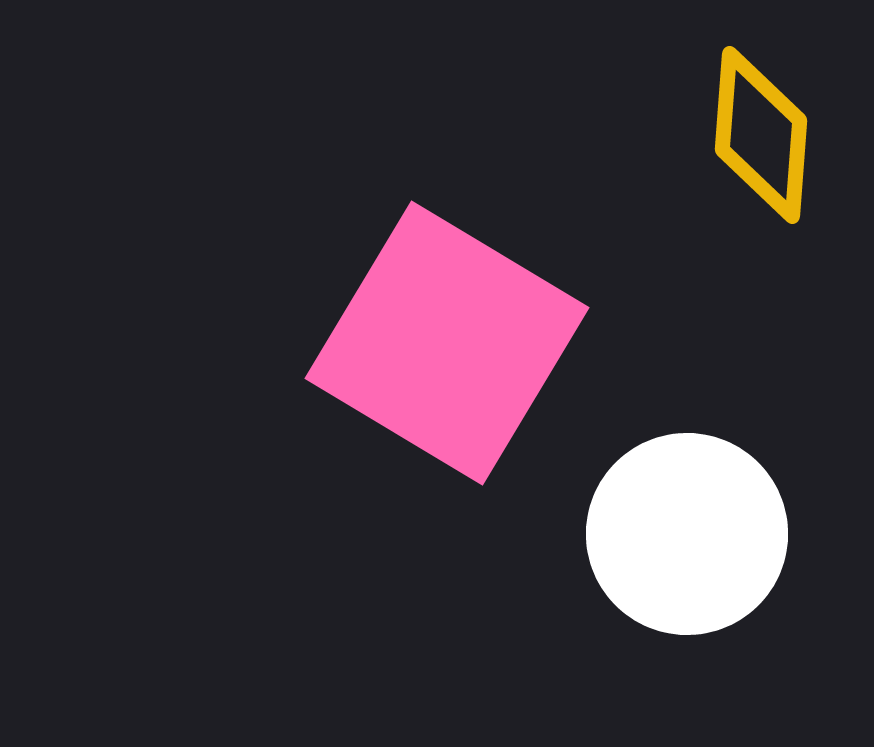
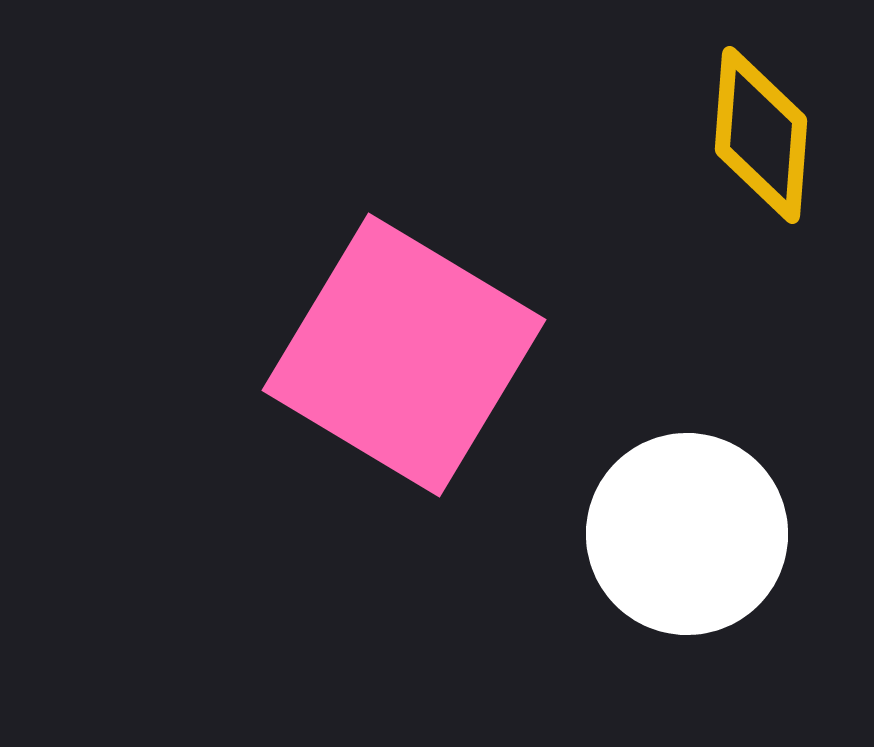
pink square: moved 43 px left, 12 px down
